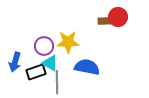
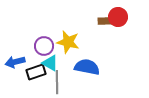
yellow star: rotated 15 degrees clockwise
blue arrow: rotated 60 degrees clockwise
